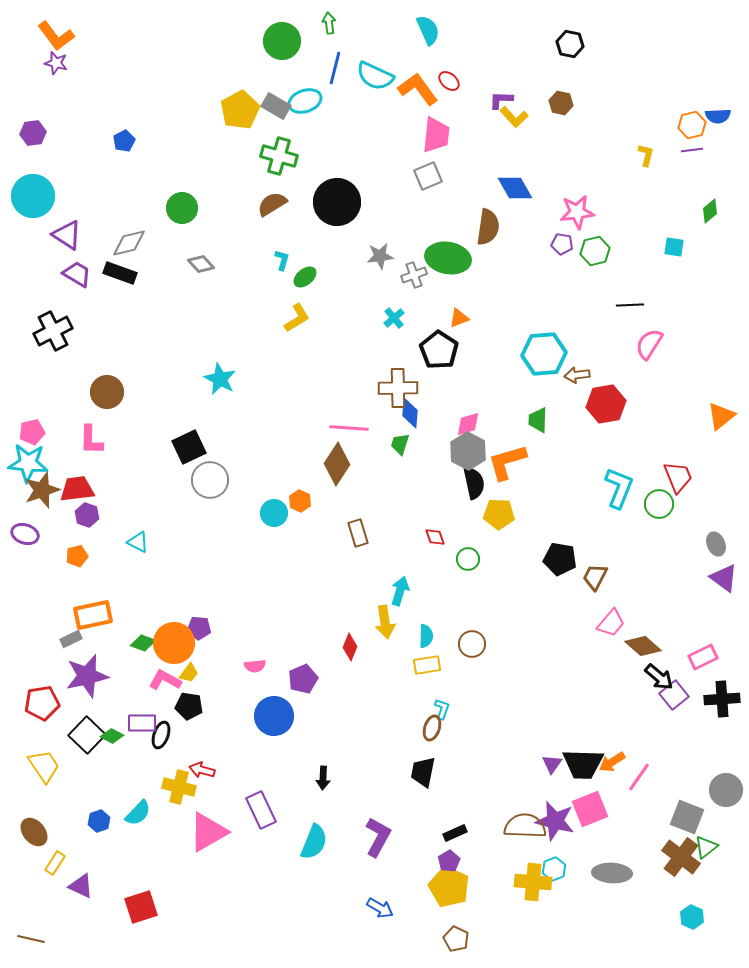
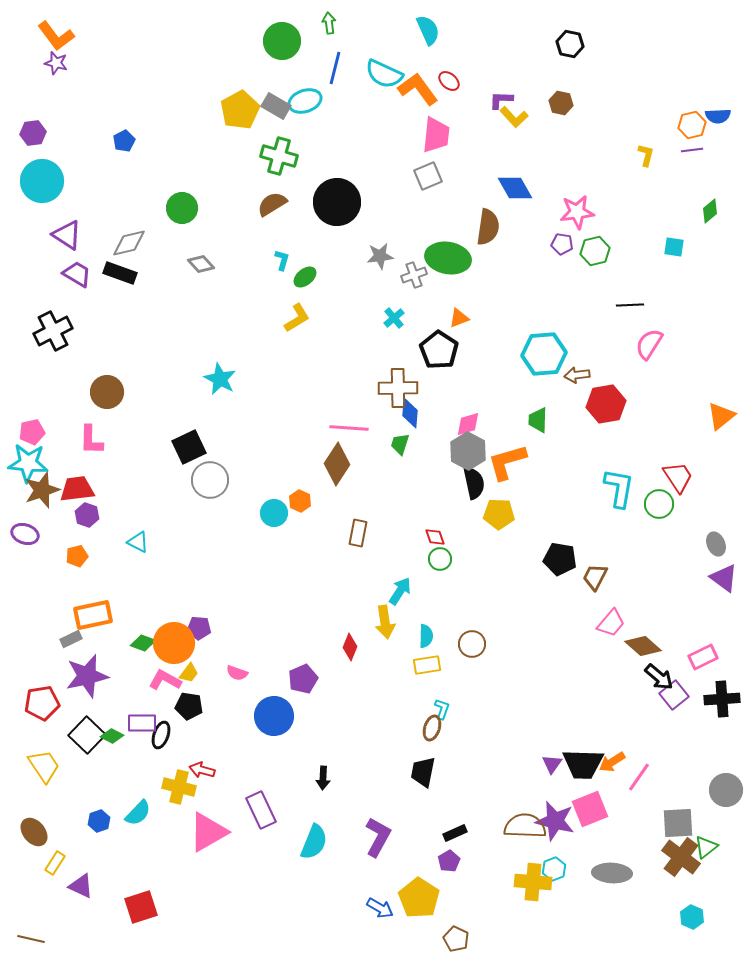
cyan semicircle at (375, 76): moved 9 px right, 2 px up
cyan circle at (33, 196): moved 9 px right, 15 px up
red trapezoid at (678, 477): rotated 12 degrees counterclockwise
cyan L-shape at (619, 488): rotated 12 degrees counterclockwise
brown rectangle at (358, 533): rotated 28 degrees clockwise
green circle at (468, 559): moved 28 px left
cyan arrow at (400, 591): rotated 16 degrees clockwise
pink semicircle at (255, 666): moved 18 px left, 7 px down; rotated 25 degrees clockwise
gray square at (687, 817): moved 9 px left, 6 px down; rotated 24 degrees counterclockwise
yellow pentagon at (449, 887): moved 30 px left, 11 px down; rotated 9 degrees clockwise
